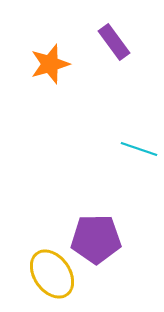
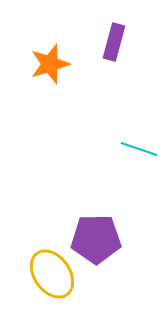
purple rectangle: rotated 51 degrees clockwise
